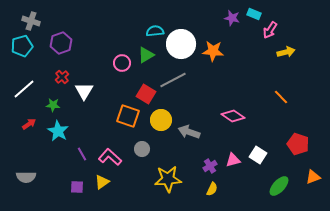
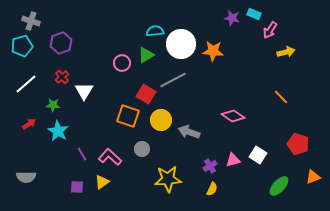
white line: moved 2 px right, 5 px up
